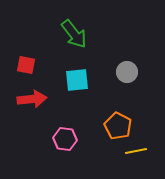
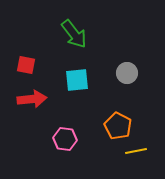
gray circle: moved 1 px down
